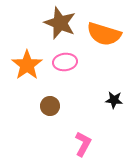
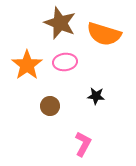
black star: moved 18 px left, 4 px up
